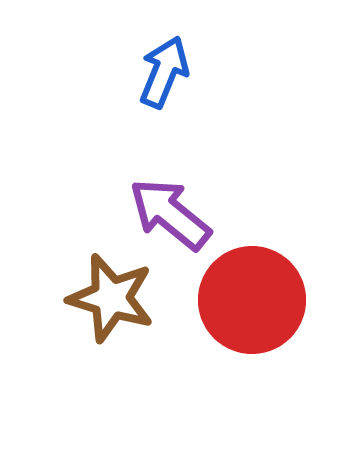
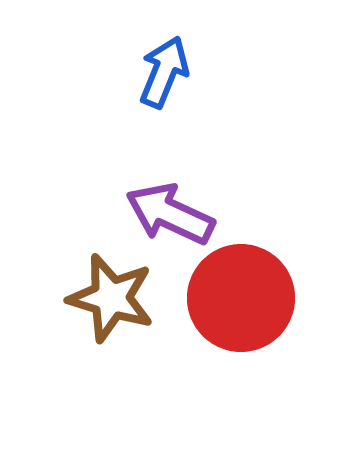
purple arrow: rotated 14 degrees counterclockwise
red circle: moved 11 px left, 2 px up
